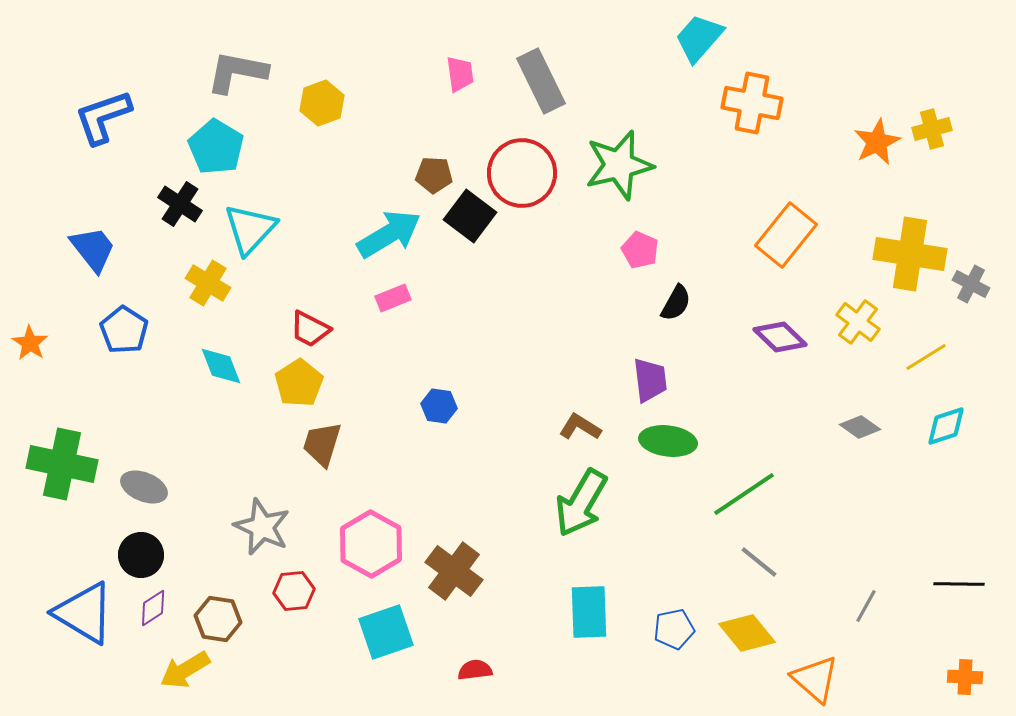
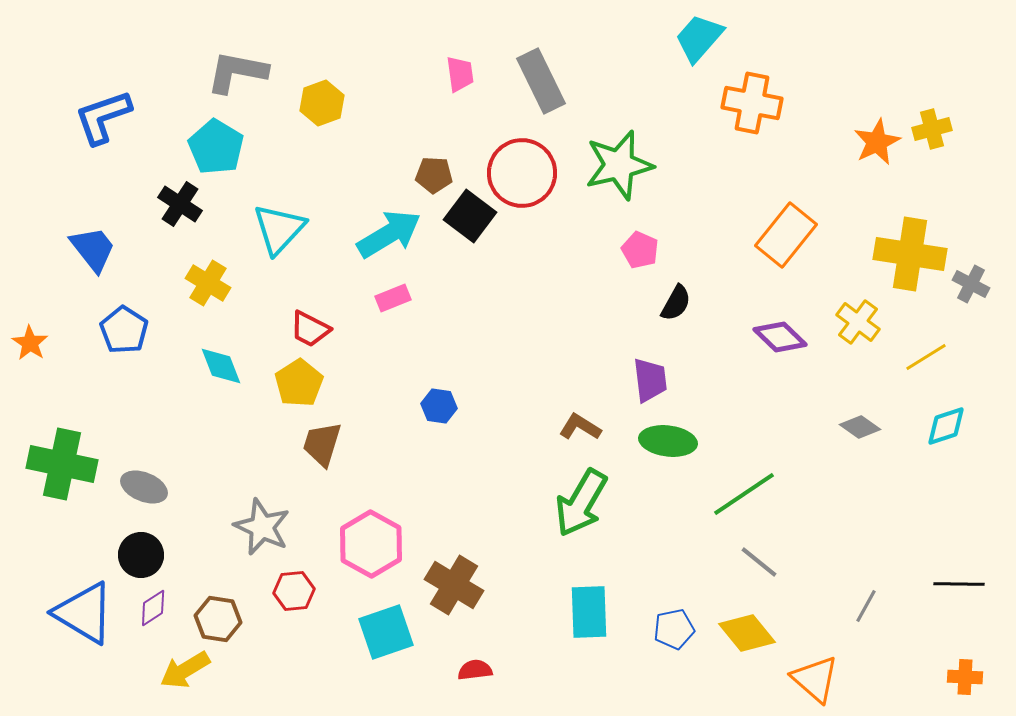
cyan triangle at (250, 229): moved 29 px right
brown cross at (454, 571): moved 14 px down; rotated 6 degrees counterclockwise
